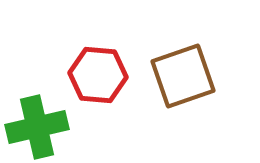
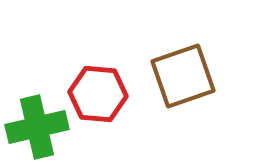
red hexagon: moved 19 px down
